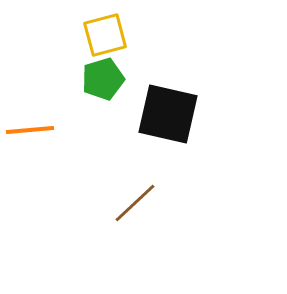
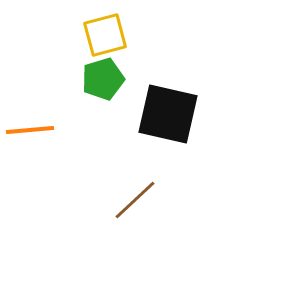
brown line: moved 3 px up
